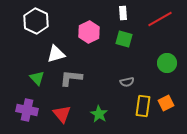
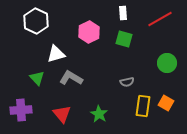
gray L-shape: rotated 25 degrees clockwise
orange square: rotated 35 degrees counterclockwise
purple cross: moved 6 px left; rotated 15 degrees counterclockwise
